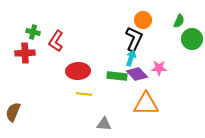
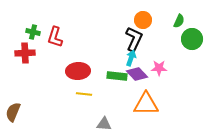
red L-shape: moved 1 px left, 4 px up; rotated 15 degrees counterclockwise
